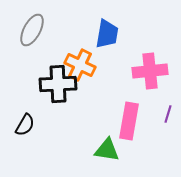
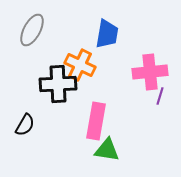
pink cross: moved 1 px down
purple line: moved 8 px left, 18 px up
pink rectangle: moved 33 px left
